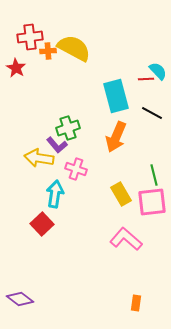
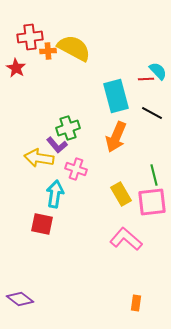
red square: rotated 35 degrees counterclockwise
